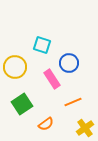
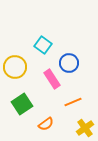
cyan square: moved 1 px right; rotated 18 degrees clockwise
